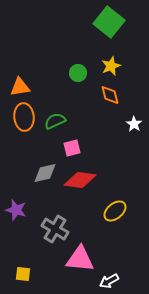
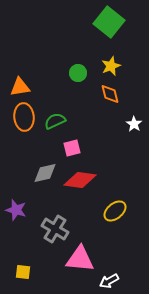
orange diamond: moved 1 px up
yellow square: moved 2 px up
